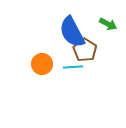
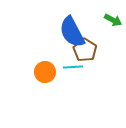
green arrow: moved 5 px right, 4 px up
orange circle: moved 3 px right, 8 px down
